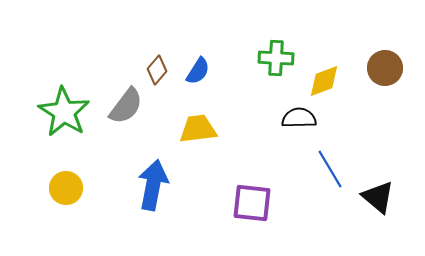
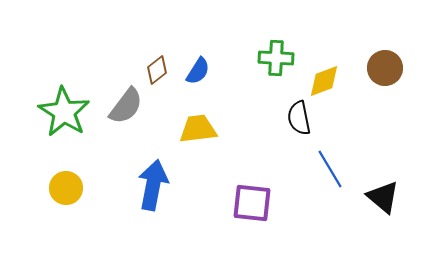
brown diamond: rotated 12 degrees clockwise
black semicircle: rotated 100 degrees counterclockwise
black triangle: moved 5 px right
